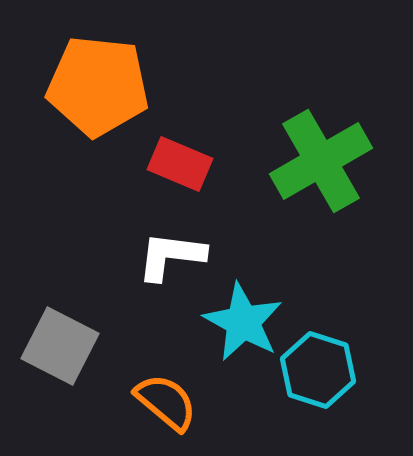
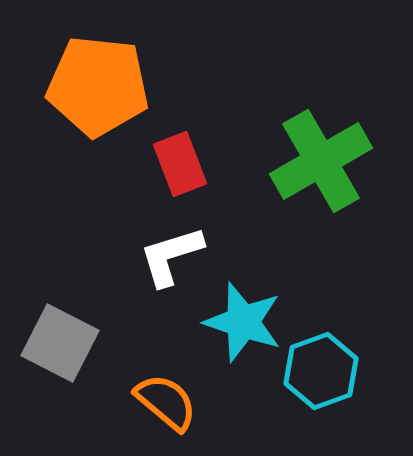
red rectangle: rotated 46 degrees clockwise
white L-shape: rotated 24 degrees counterclockwise
cyan star: rotated 10 degrees counterclockwise
gray square: moved 3 px up
cyan hexagon: moved 3 px right, 1 px down; rotated 22 degrees clockwise
